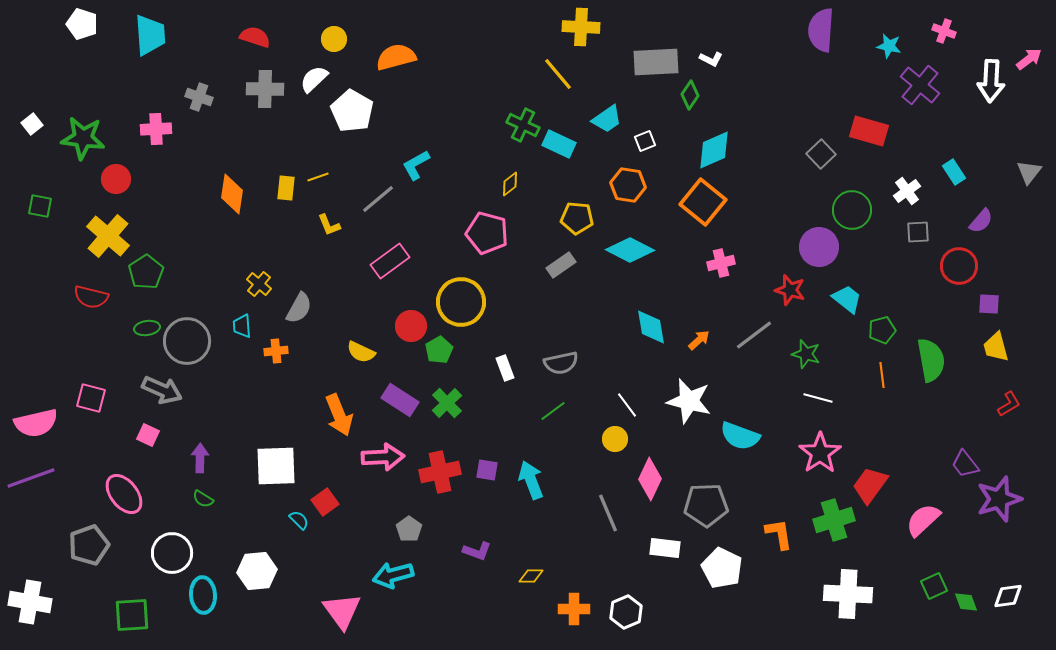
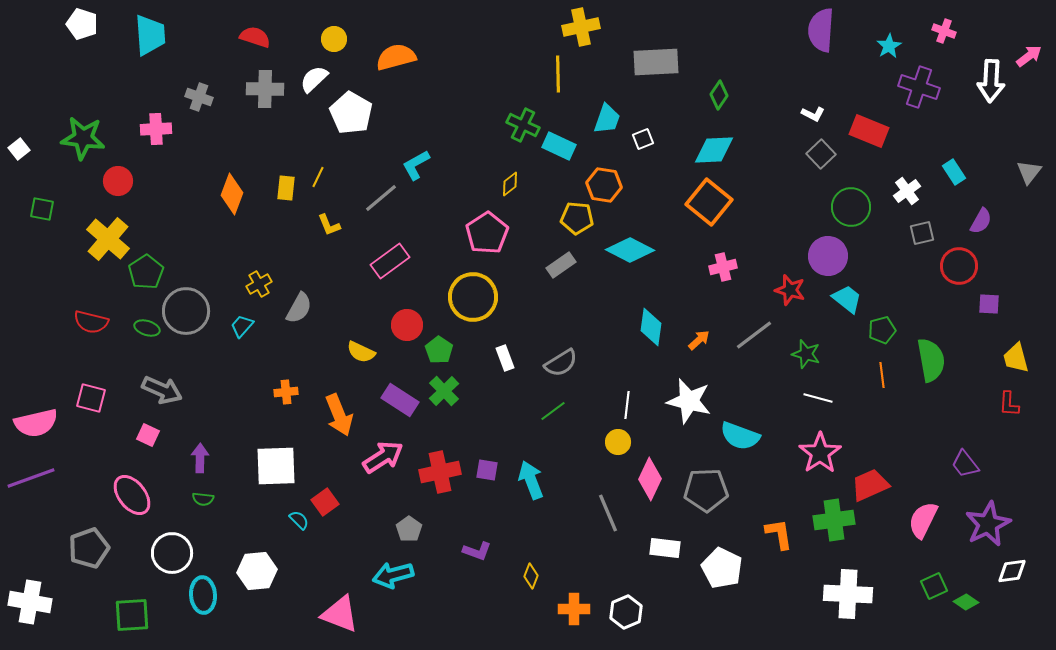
yellow cross at (581, 27): rotated 15 degrees counterclockwise
cyan star at (889, 46): rotated 30 degrees clockwise
white L-shape at (711, 59): moved 102 px right, 55 px down
pink arrow at (1029, 59): moved 3 px up
yellow line at (558, 74): rotated 39 degrees clockwise
purple cross at (920, 85): moved 1 px left, 2 px down; rotated 21 degrees counterclockwise
green diamond at (690, 95): moved 29 px right
white pentagon at (352, 111): moved 1 px left, 2 px down
cyan trapezoid at (607, 119): rotated 36 degrees counterclockwise
white square at (32, 124): moved 13 px left, 25 px down
red rectangle at (869, 131): rotated 6 degrees clockwise
white square at (645, 141): moved 2 px left, 2 px up
cyan rectangle at (559, 144): moved 2 px down
cyan diamond at (714, 150): rotated 21 degrees clockwise
yellow line at (318, 177): rotated 45 degrees counterclockwise
red circle at (116, 179): moved 2 px right, 2 px down
orange hexagon at (628, 185): moved 24 px left
orange diamond at (232, 194): rotated 12 degrees clockwise
gray line at (378, 199): moved 3 px right, 1 px up
orange square at (703, 202): moved 6 px right
green square at (40, 206): moved 2 px right, 3 px down
green circle at (852, 210): moved 1 px left, 3 px up
purple semicircle at (981, 221): rotated 12 degrees counterclockwise
gray square at (918, 232): moved 4 px right, 1 px down; rotated 10 degrees counterclockwise
pink pentagon at (487, 233): rotated 24 degrees clockwise
yellow cross at (108, 236): moved 3 px down
purple circle at (819, 247): moved 9 px right, 9 px down
pink cross at (721, 263): moved 2 px right, 4 px down
yellow cross at (259, 284): rotated 20 degrees clockwise
red semicircle at (91, 297): moved 25 px down
yellow circle at (461, 302): moved 12 px right, 5 px up
cyan trapezoid at (242, 326): rotated 45 degrees clockwise
red circle at (411, 326): moved 4 px left, 1 px up
cyan diamond at (651, 327): rotated 18 degrees clockwise
green ellipse at (147, 328): rotated 25 degrees clockwise
gray circle at (187, 341): moved 1 px left, 30 px up
yellow trapezoid at (996, 347): moved 20 px right, 11 px down
green pentagon at (439, 350): rotated 8 degrees counterclockwise
orange cross at (276, 351): moved 10 px right, 41 px down
gray semicircle at (561, 363): rotated 20 degrees counterclockwise
white rectangle at (505, 368): moved 10 px up
green cross at (447, 403): moved 3 px left, 12 px up
red L-shape at (1009, 404): rotated 124 degrees clockwise
white line at (627, 405): rotated 44 degrees clockwise
yellow circle at (615, 439): moved 3 px right, 3 px down
pink arrow at (383, 457): rotated 30 degrees counterclockwise
red trapezoid at (870, 485): rotated 30 degrees clockwise
pink ellipse at (124, 494): moved 8 px right, 1 px down
green semicircle at (203, 499): rotated 25 degrees counterclockwise
purple star at (999, 499): moved 11 px left, 25 px down; rotated 9 degrees counterclockwise
gray pentagon at (706, 505): moved 15 px up
green cross at (834, 520): rotated 9 degrees clockwise
pink semicircle at (923, 520): rotated 21 degrees counterclockwise
gray pentagon at (89, 545): moved 3 px down
yellow diamond at (531, 576): rotated 70 degrees counterclockwise
white diamond at (1008, 596): moved 4 px right, 25 px up
green diamond at (966, 602): rotated 35 degrees counterclockwise
pink triangle at (342, 611): moved 2 px left, 3 px down; rotated 33 degrees counterclockwise
